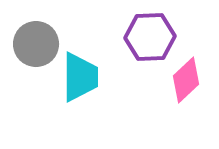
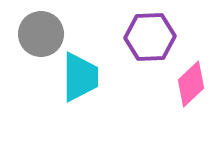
gray circle: moved 5 px right, 10 px up
pink diamond: moved 5 px right, 4 px down
